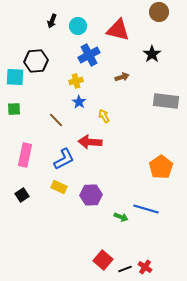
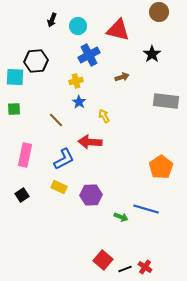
black arrow: moved 1 px up
